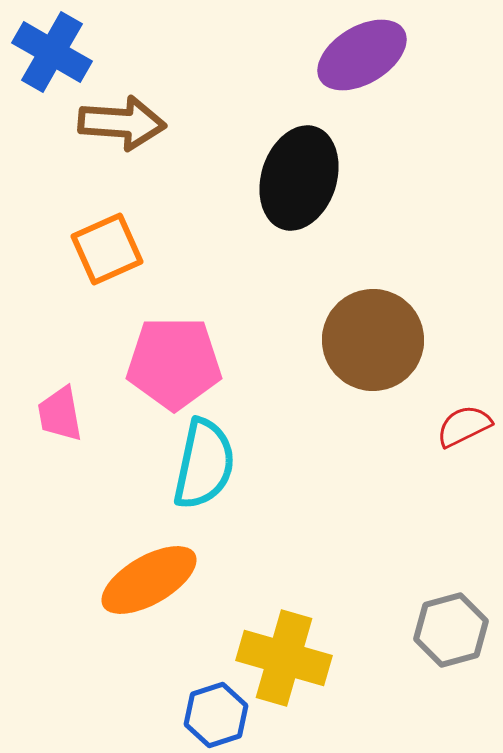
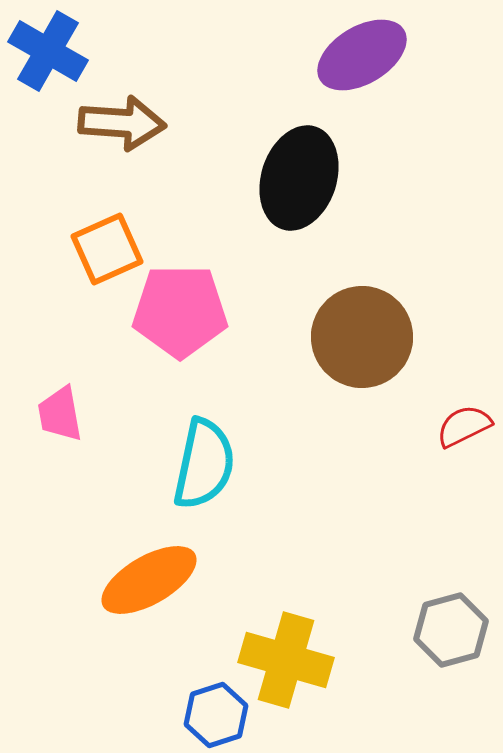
blue cross: moved 4 px left, 1 px up
brown circle: moved 11 px left, 3 px up
pink pentagon: moved 6 px right, 52 px up
yellow cross: moved 2 px right, 2 px down
